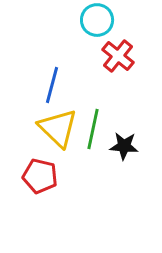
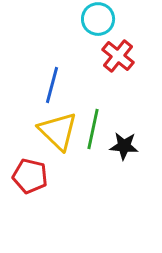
cyan circle: moved 1 px right, 1 px up
yellow triangle: moved 3 px down
red pentagon: moved 10 px left
